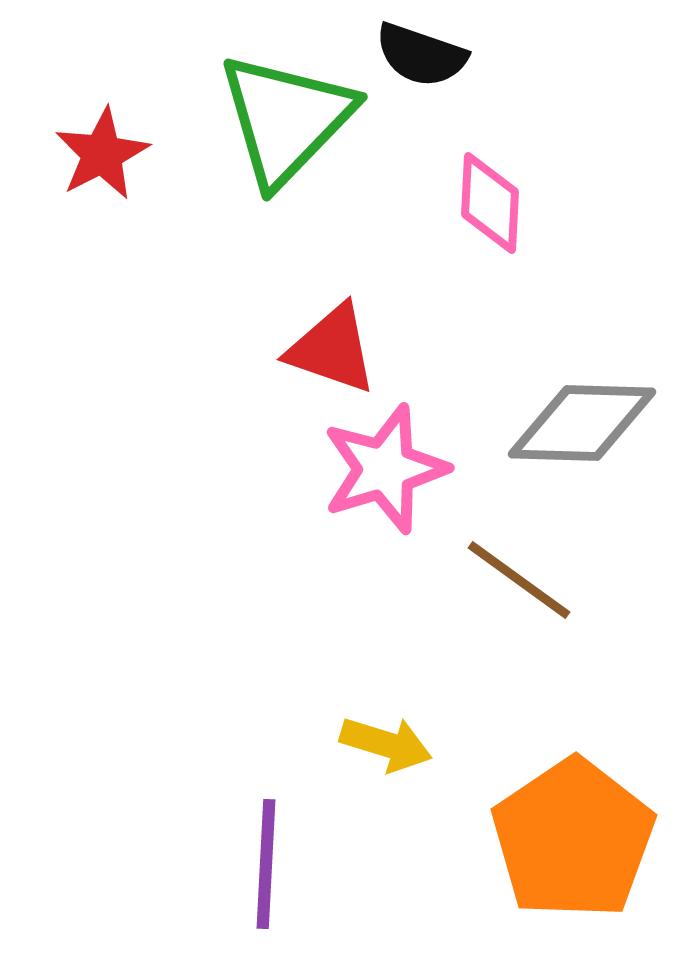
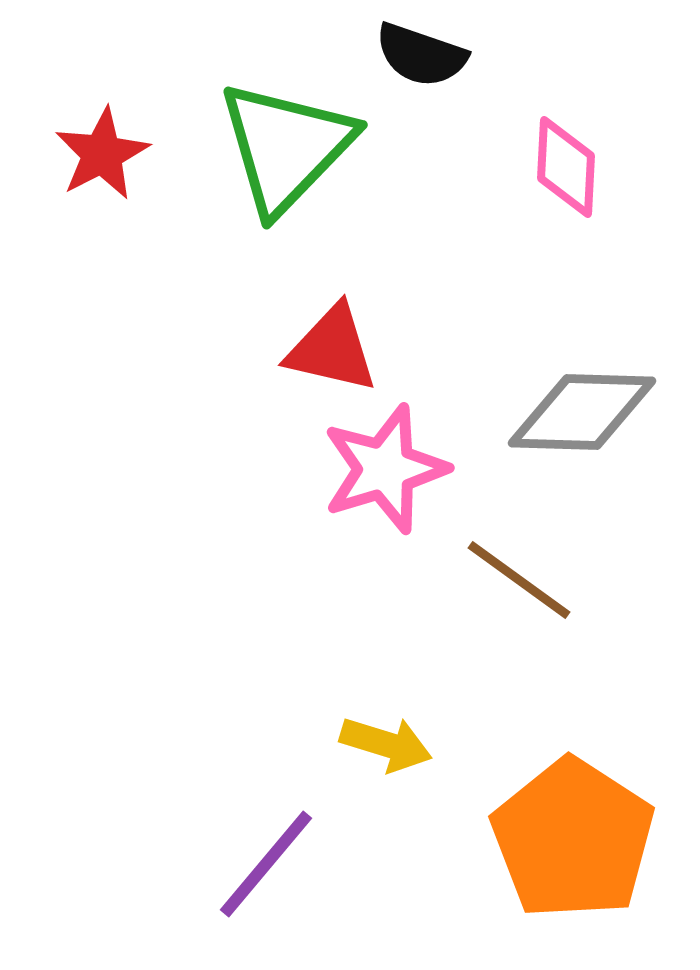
green triangle: moved 28 px down
pink diamond: moved 76 px right, 36 px up
red triangle: rotated 6 degrees counterclockwise
gray diamond: moved 11 px up
orange pentagon: rotated 5 degrees counterclockwise
purple line: rotated 37 degrees clockwise
